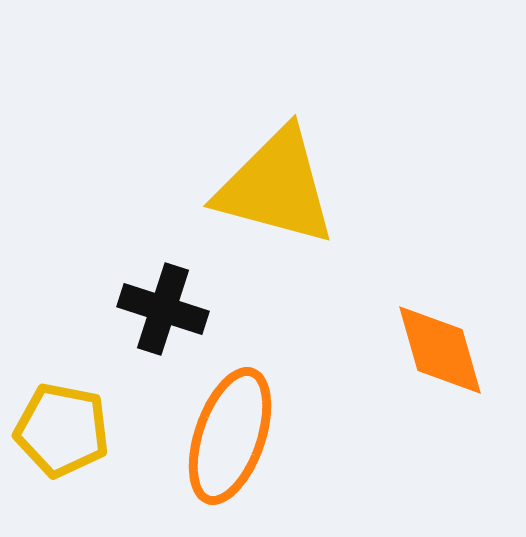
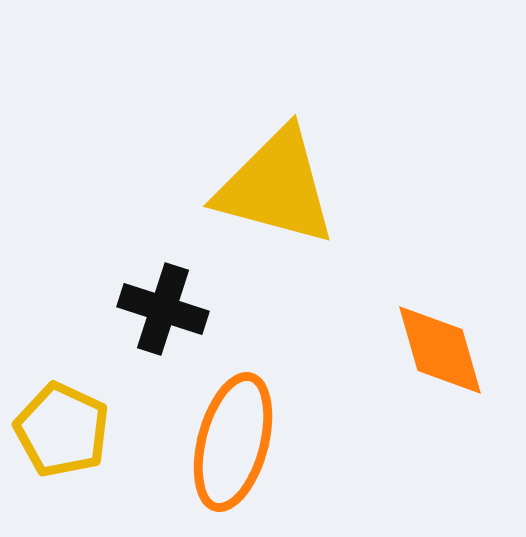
yellow pentagon: rotated 14 degrees clockwise
orange ellipse: moved 3 px right, 6 px down; rotated 4 degrees counterclockwise
